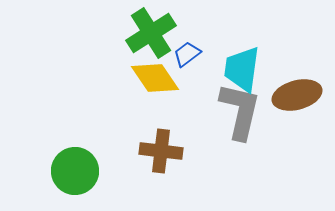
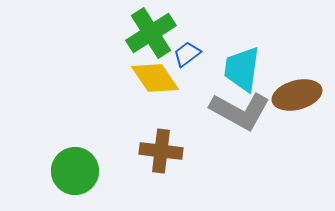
gray L-shape: rotated 106 degrees clockwise
